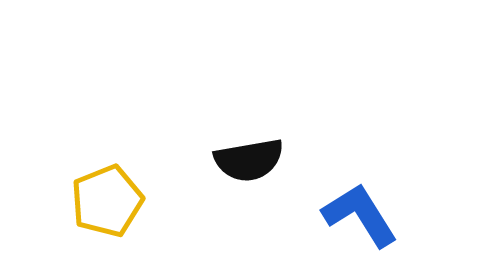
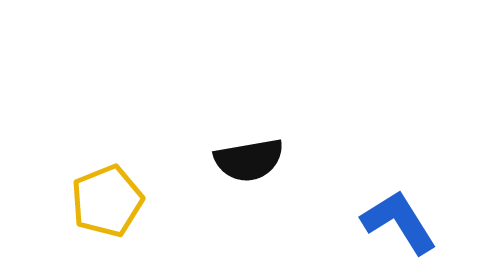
blue L-shape: moved 39 px right, 7 px down
